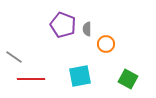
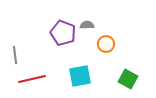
purple pentagon: moved 8 px down
gray semicircle: moved 4 px up; rotated 88 degrees clockwise
gray line: moved 1 px right, 2 px up; rotated 48 degrees clockwise
red line: moved 1 px right; rotated 12 degrees counterclockwise
